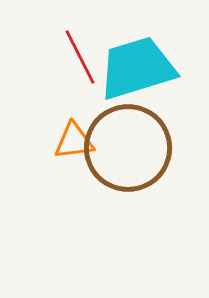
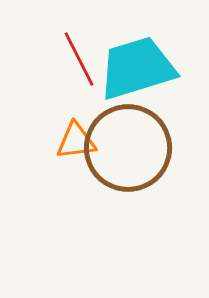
red line: moved 1 px left, 2 px down
orange triangle: moved 2 px right
